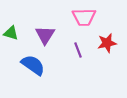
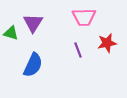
purple triangle: moved 12 px left, 12 px up
blue semicircle: rotated 80 degrees clockwise
